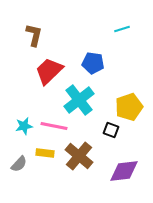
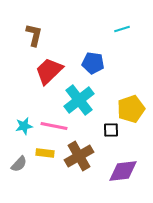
yellow pentagon: moved 2 px right, 2 px down
black square: rotated 21 degrees counterclockwise
brown cross: rotated 20 degrees clockwise
purple diamond: moved 1 px left
